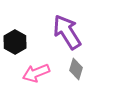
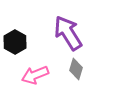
purple arrow: moved 1 px right, 1 px down
pink arrow: moved 1 px left, 2 px down
